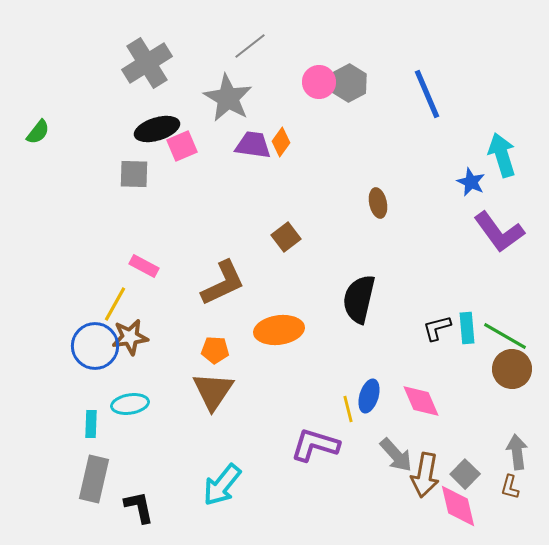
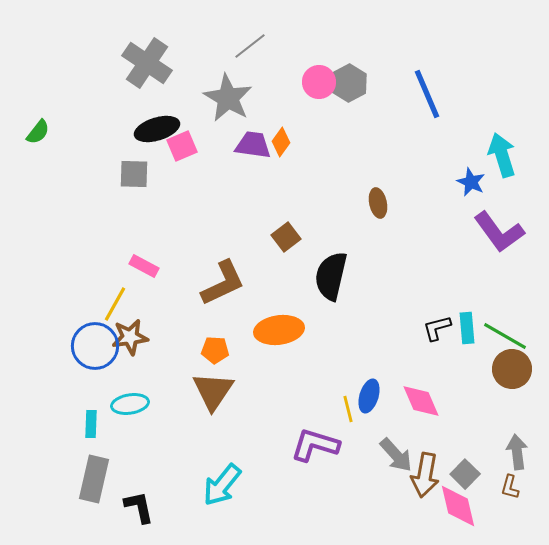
gray cross at (147, 63): rotated 24 degrees counterclockwise
black semicircle at (359, 299): moved 28 px left, 23 px up
